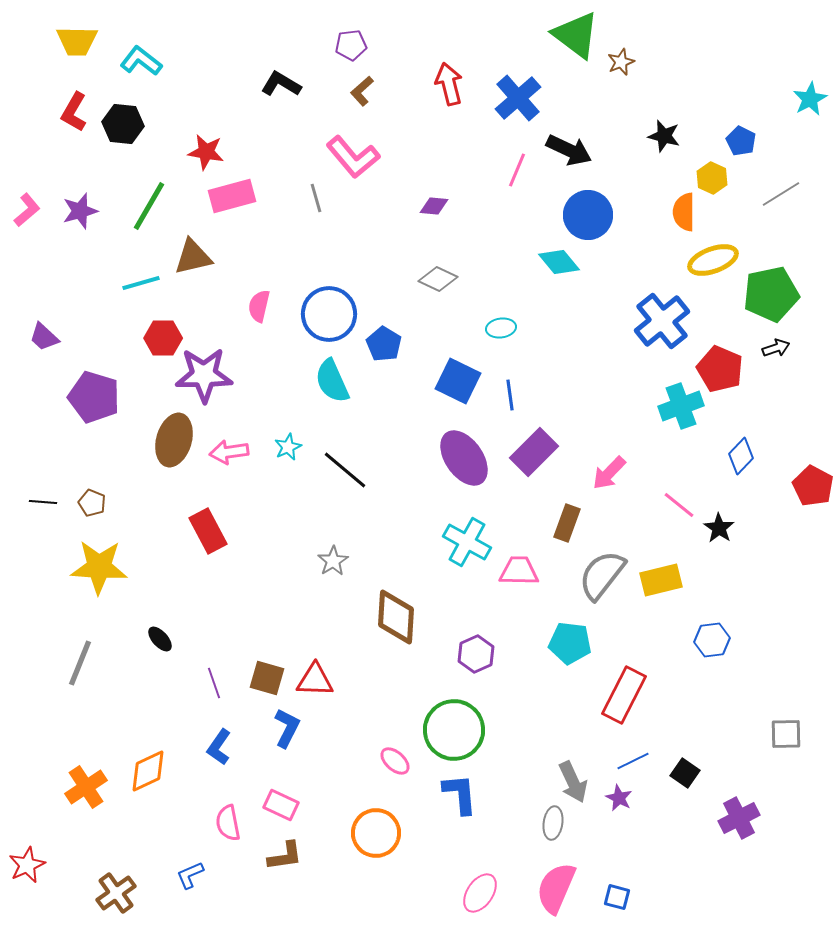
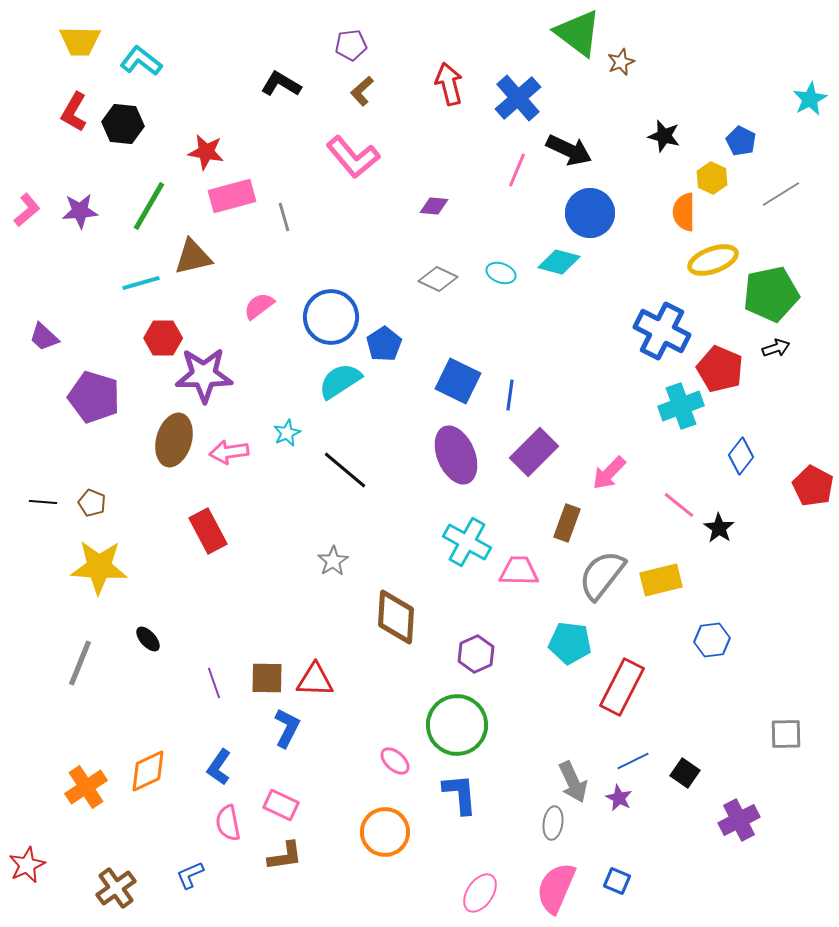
green triangle at (576, 35): moved 2 px right, 2 px up
yellow trapezoid at (77, 41): moved 3 px right
gray line at (316, 198): moved 32 px left, 19 px down
purple star at (80, 211): rotated 12 degrees clockwise
blue circle at (588, 215): moved 2 px right, 2 px up
cyan diamond at (559, 262): rotated 36 degrees counterclockwise
pink semicircle at (259, 306): rotated 40 degrees clockwise
blue circle at (329, 314): moved 2 px right, 3 px down
blue cross at (662, 321): moved 10 px down; rotated 24 degrees counterclockwise
cyan ellipse at (501, 328): moved 55 px up; rotated 28 degrees clockwise
blue pentagon at (384, 344): rotated 8 degrees clockwise
cyan semicircle at (332, 381): moved 8 px right; rotated 81 degrees clockwise
blue line at (510, 395): rotated 16 degrees clockwise
cyan star at (288, 447): moved 1 px left, 14 px up
blue diamond at (741, 456): rotated 6 degrees counterclockwise
purple ellipse at (464, 458): moved 8 px left, 3 px up; rotated 12 degrees clockwise
black ellipse at (160, 639): moved 12 px left
brown square at (267, 678): rotated 15 degrees counterclockwise
red rectangle at (624, 695): moved 2 px left, 8 px up
green circle at (454, 730): moved 3 px right, 5 px up
blue L-shape at (219, 747): moved 20 px down
purple cross at (739, 818): moved 2 px down
orange circle at (376, 833): moved 9 px right, 1 px up
brown cross at (116, 893): moved 5 px up
blue square at (617, 897): moved 16 px up; rotated 8 degrees clockwise
